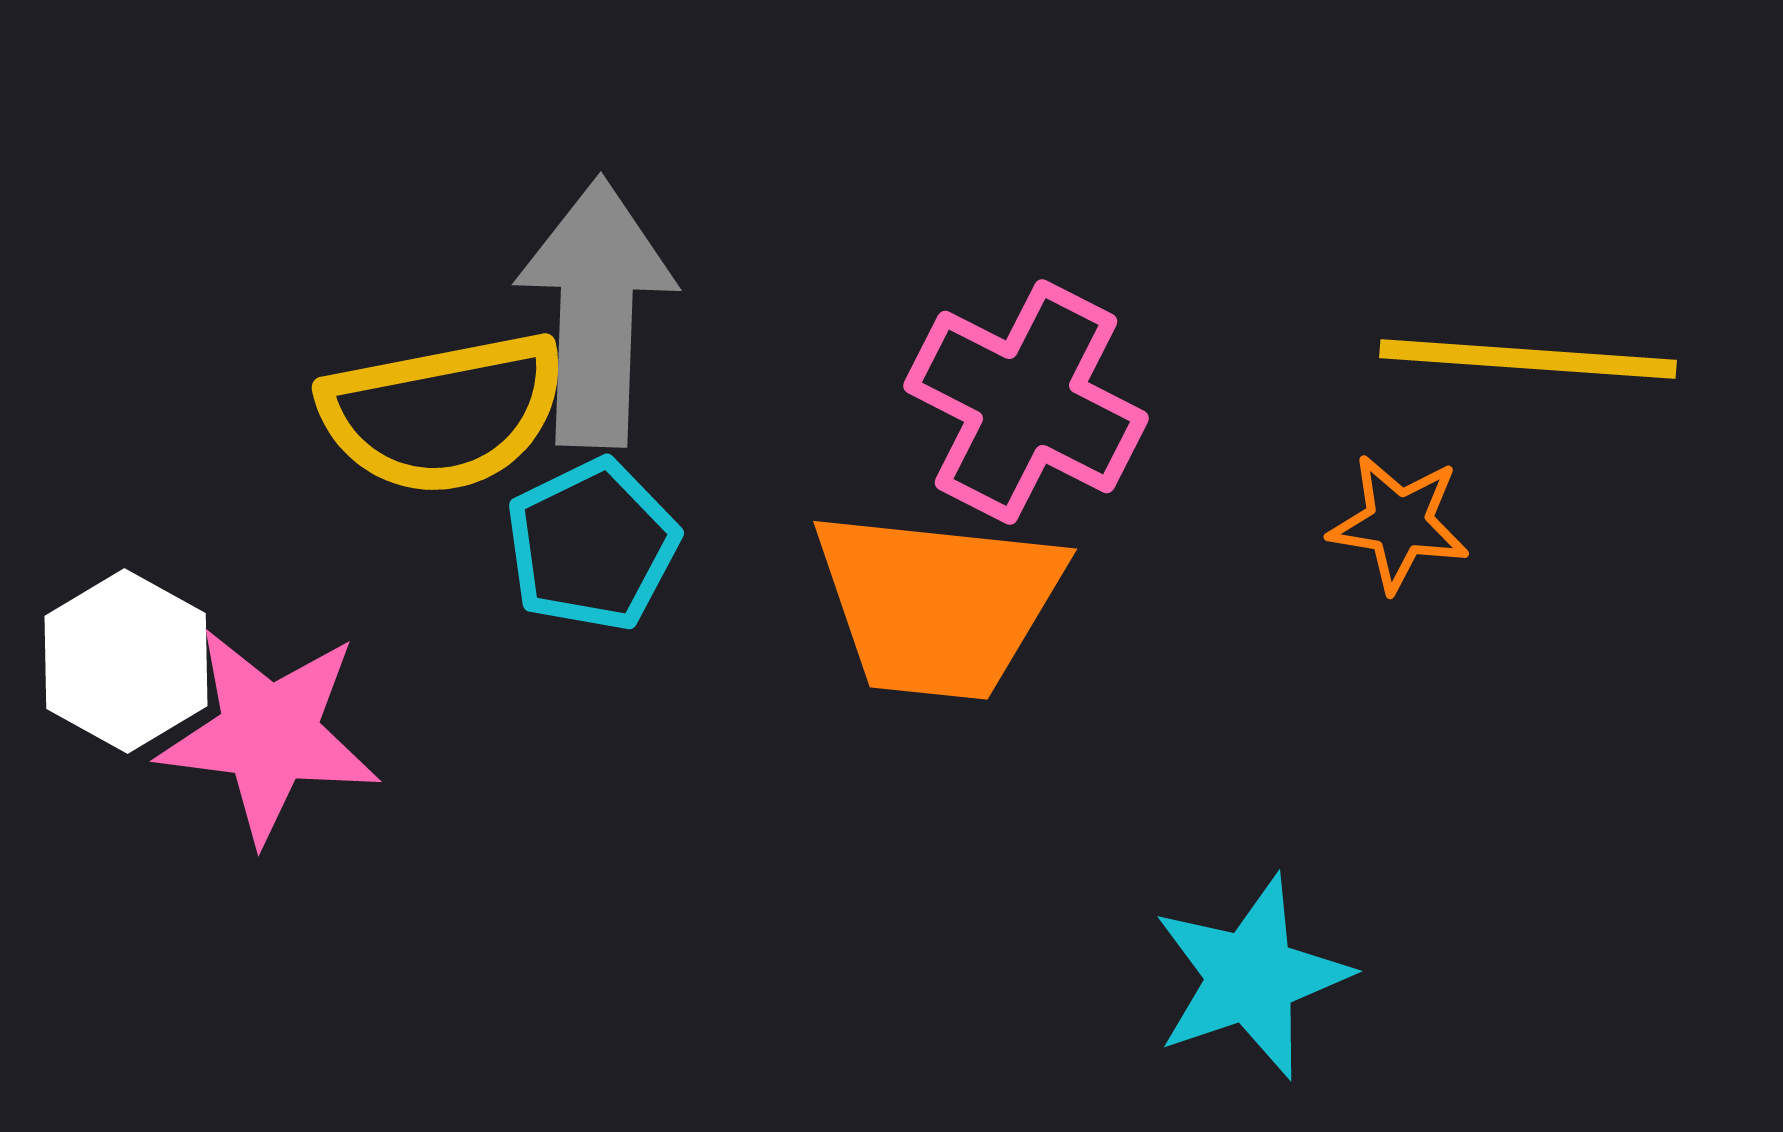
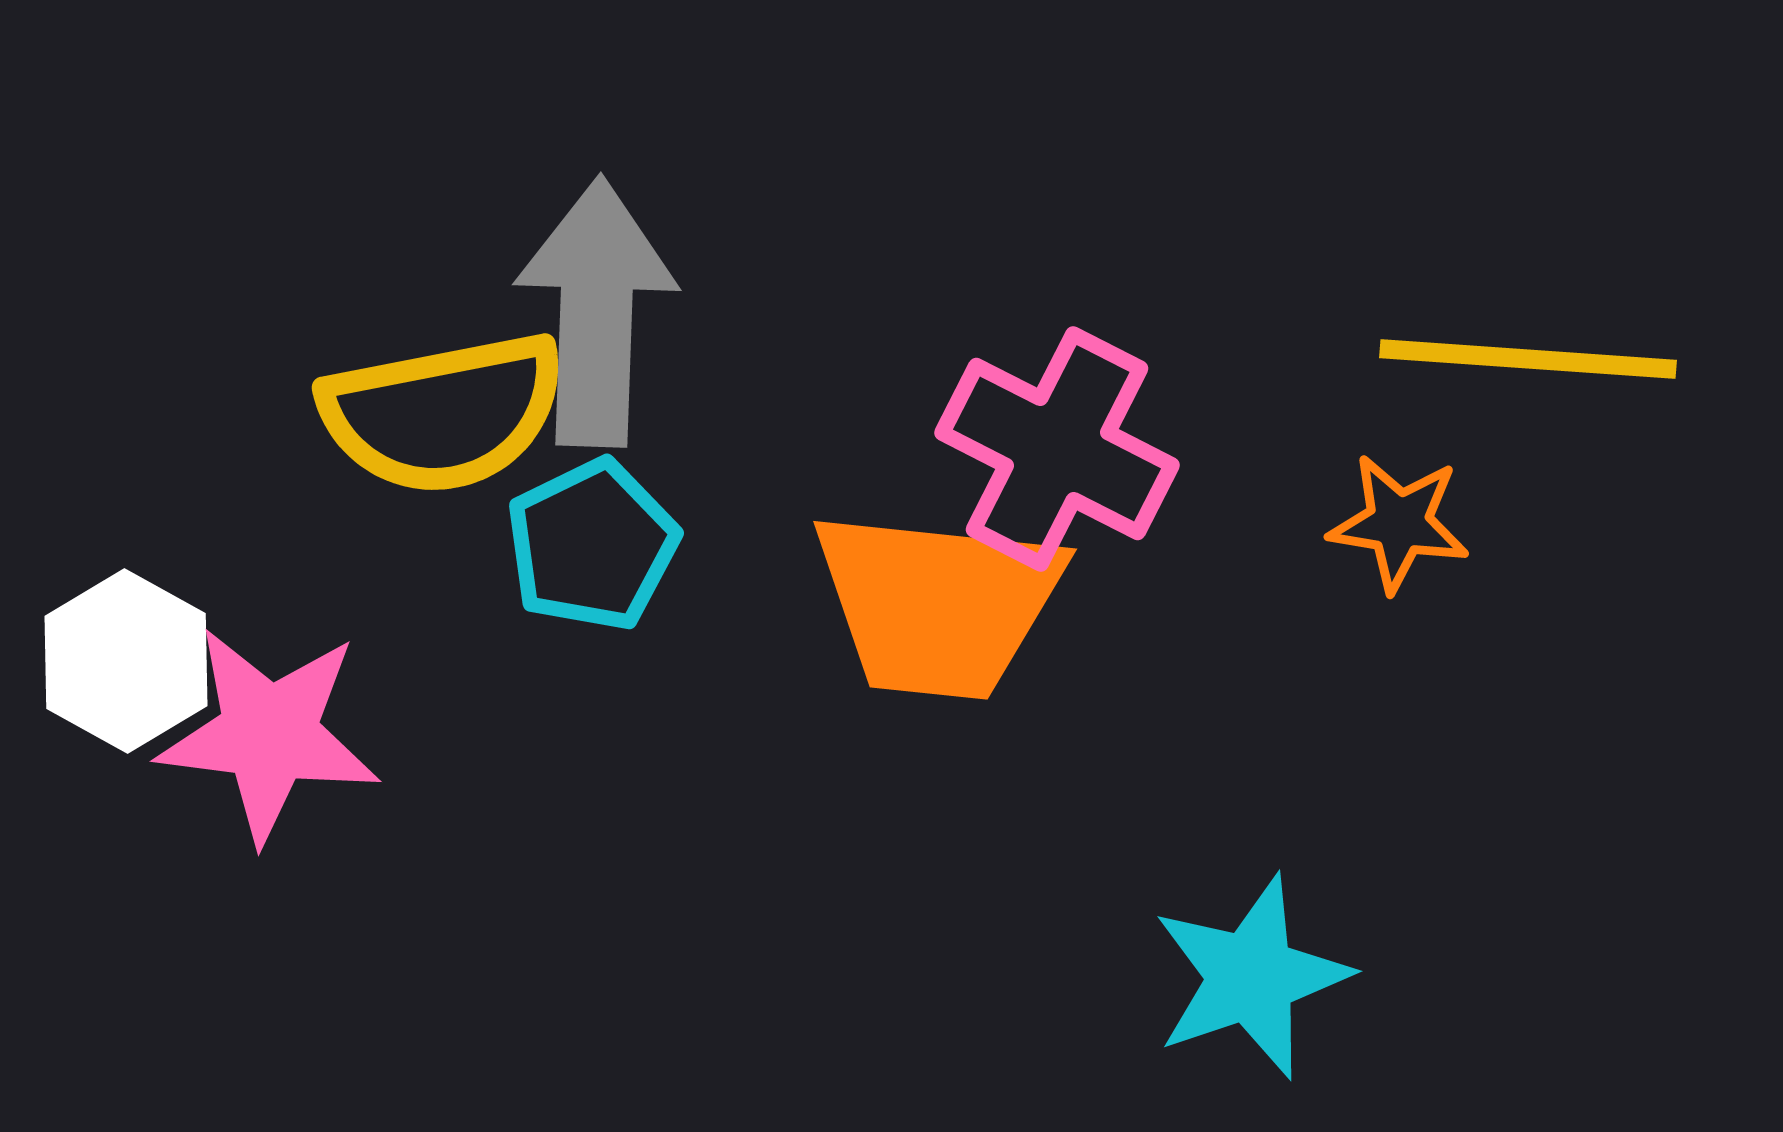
pink cross: moved 31 px right, 47 px down
